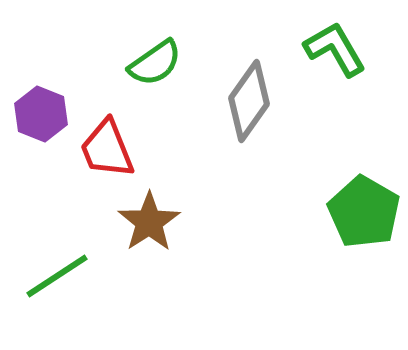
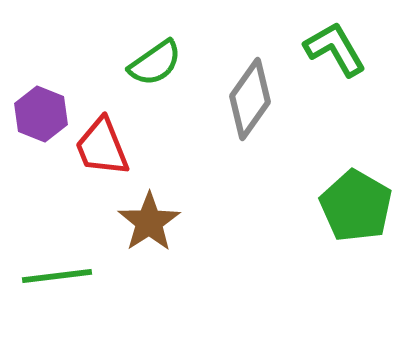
gray diamond: moved 1 px right, 2 px up
red trapezoid: moved 5 px left, 2 px up
green pentagon: moved 8 px left, 6 px up
green line: rotated 26 degrees clockwise
